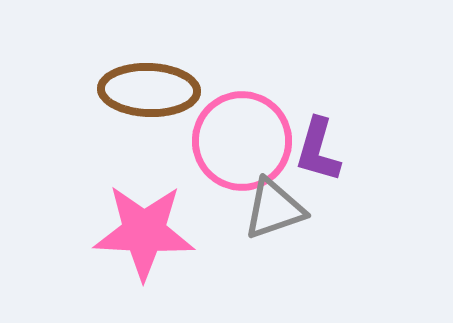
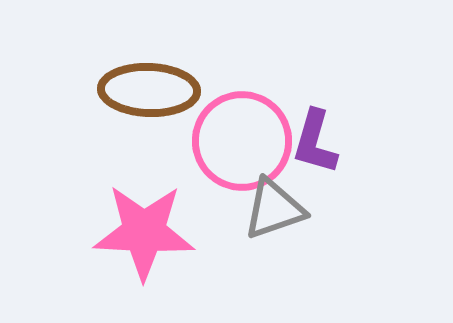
purple L-shape: moved 3 px left, 8 px up
